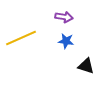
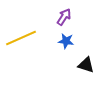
purple arrow: rotated 66 degrees counterclockwise
black triangle: moved 1 px up
